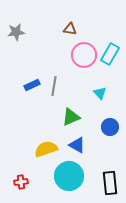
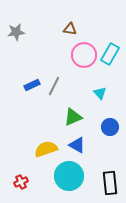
gray line: rotated 18 degrees clockwise
green triangle: moved 2 px right
red cross: rotated 16 degrees counterclockwise
